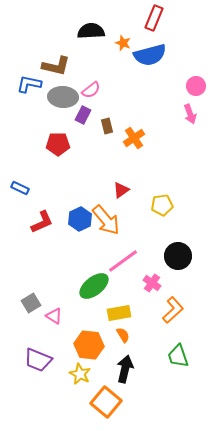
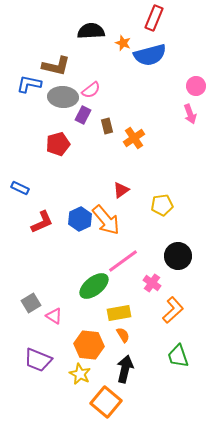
red pentagon: rotated 15 degrees counterclockwise
